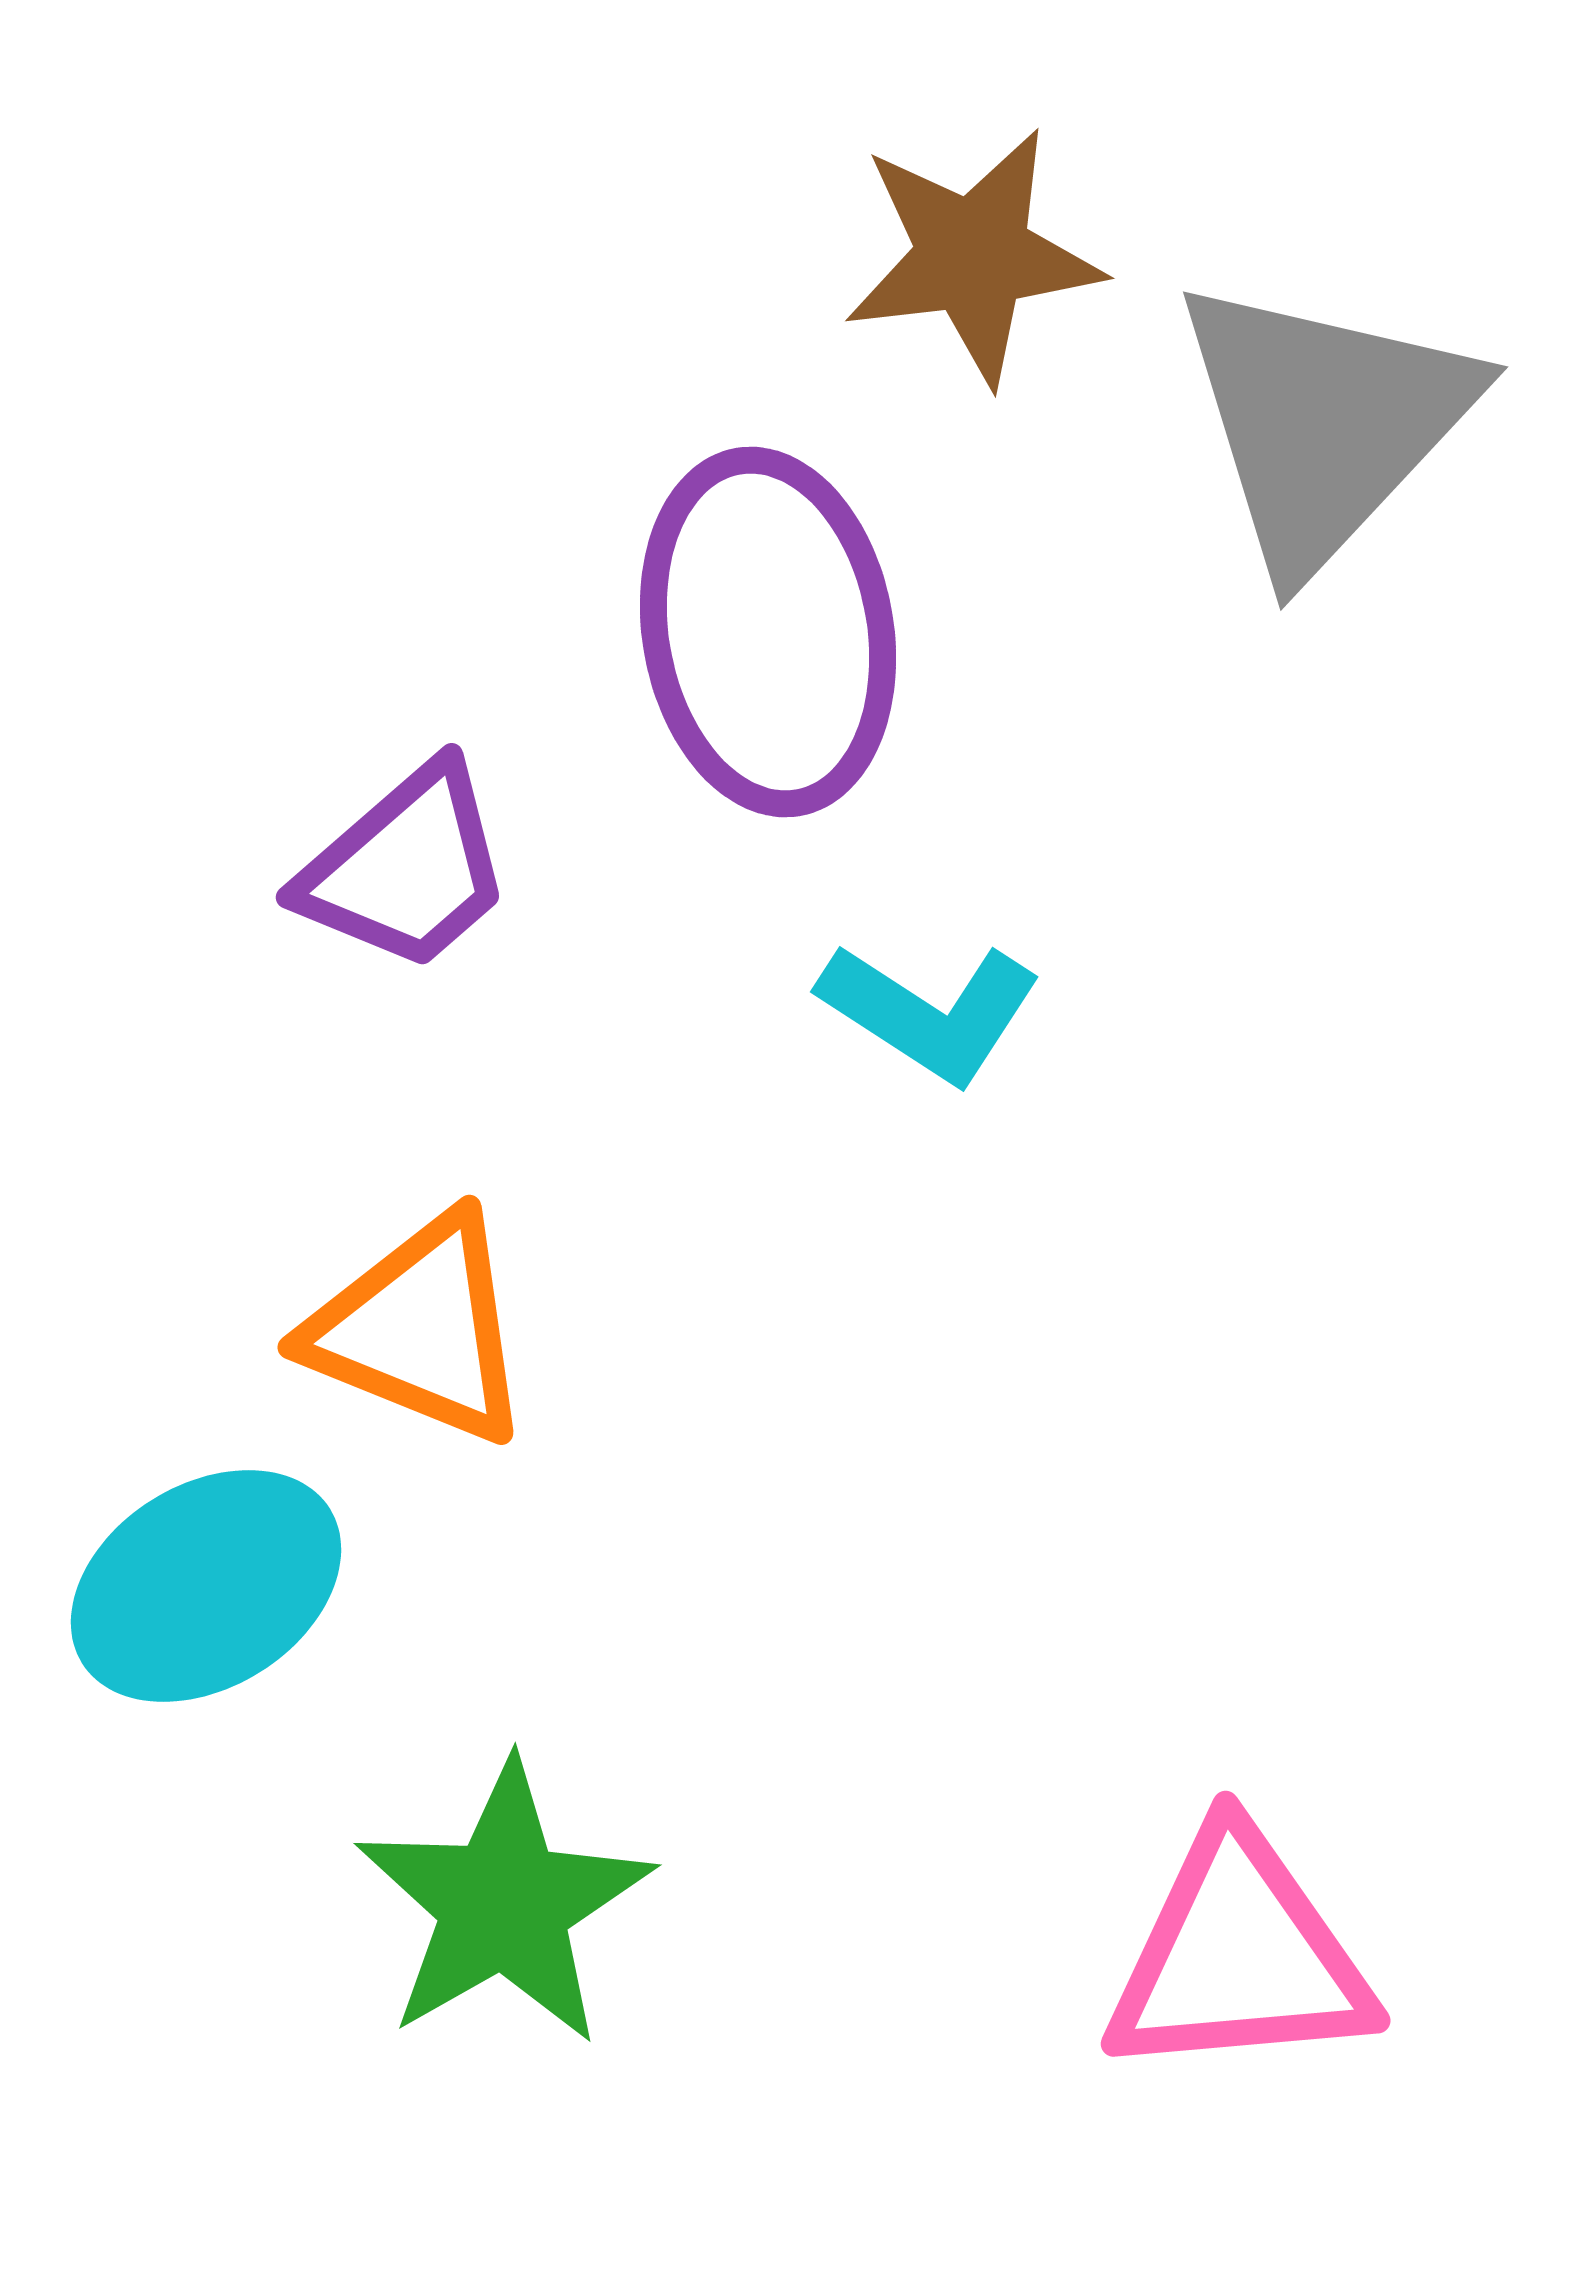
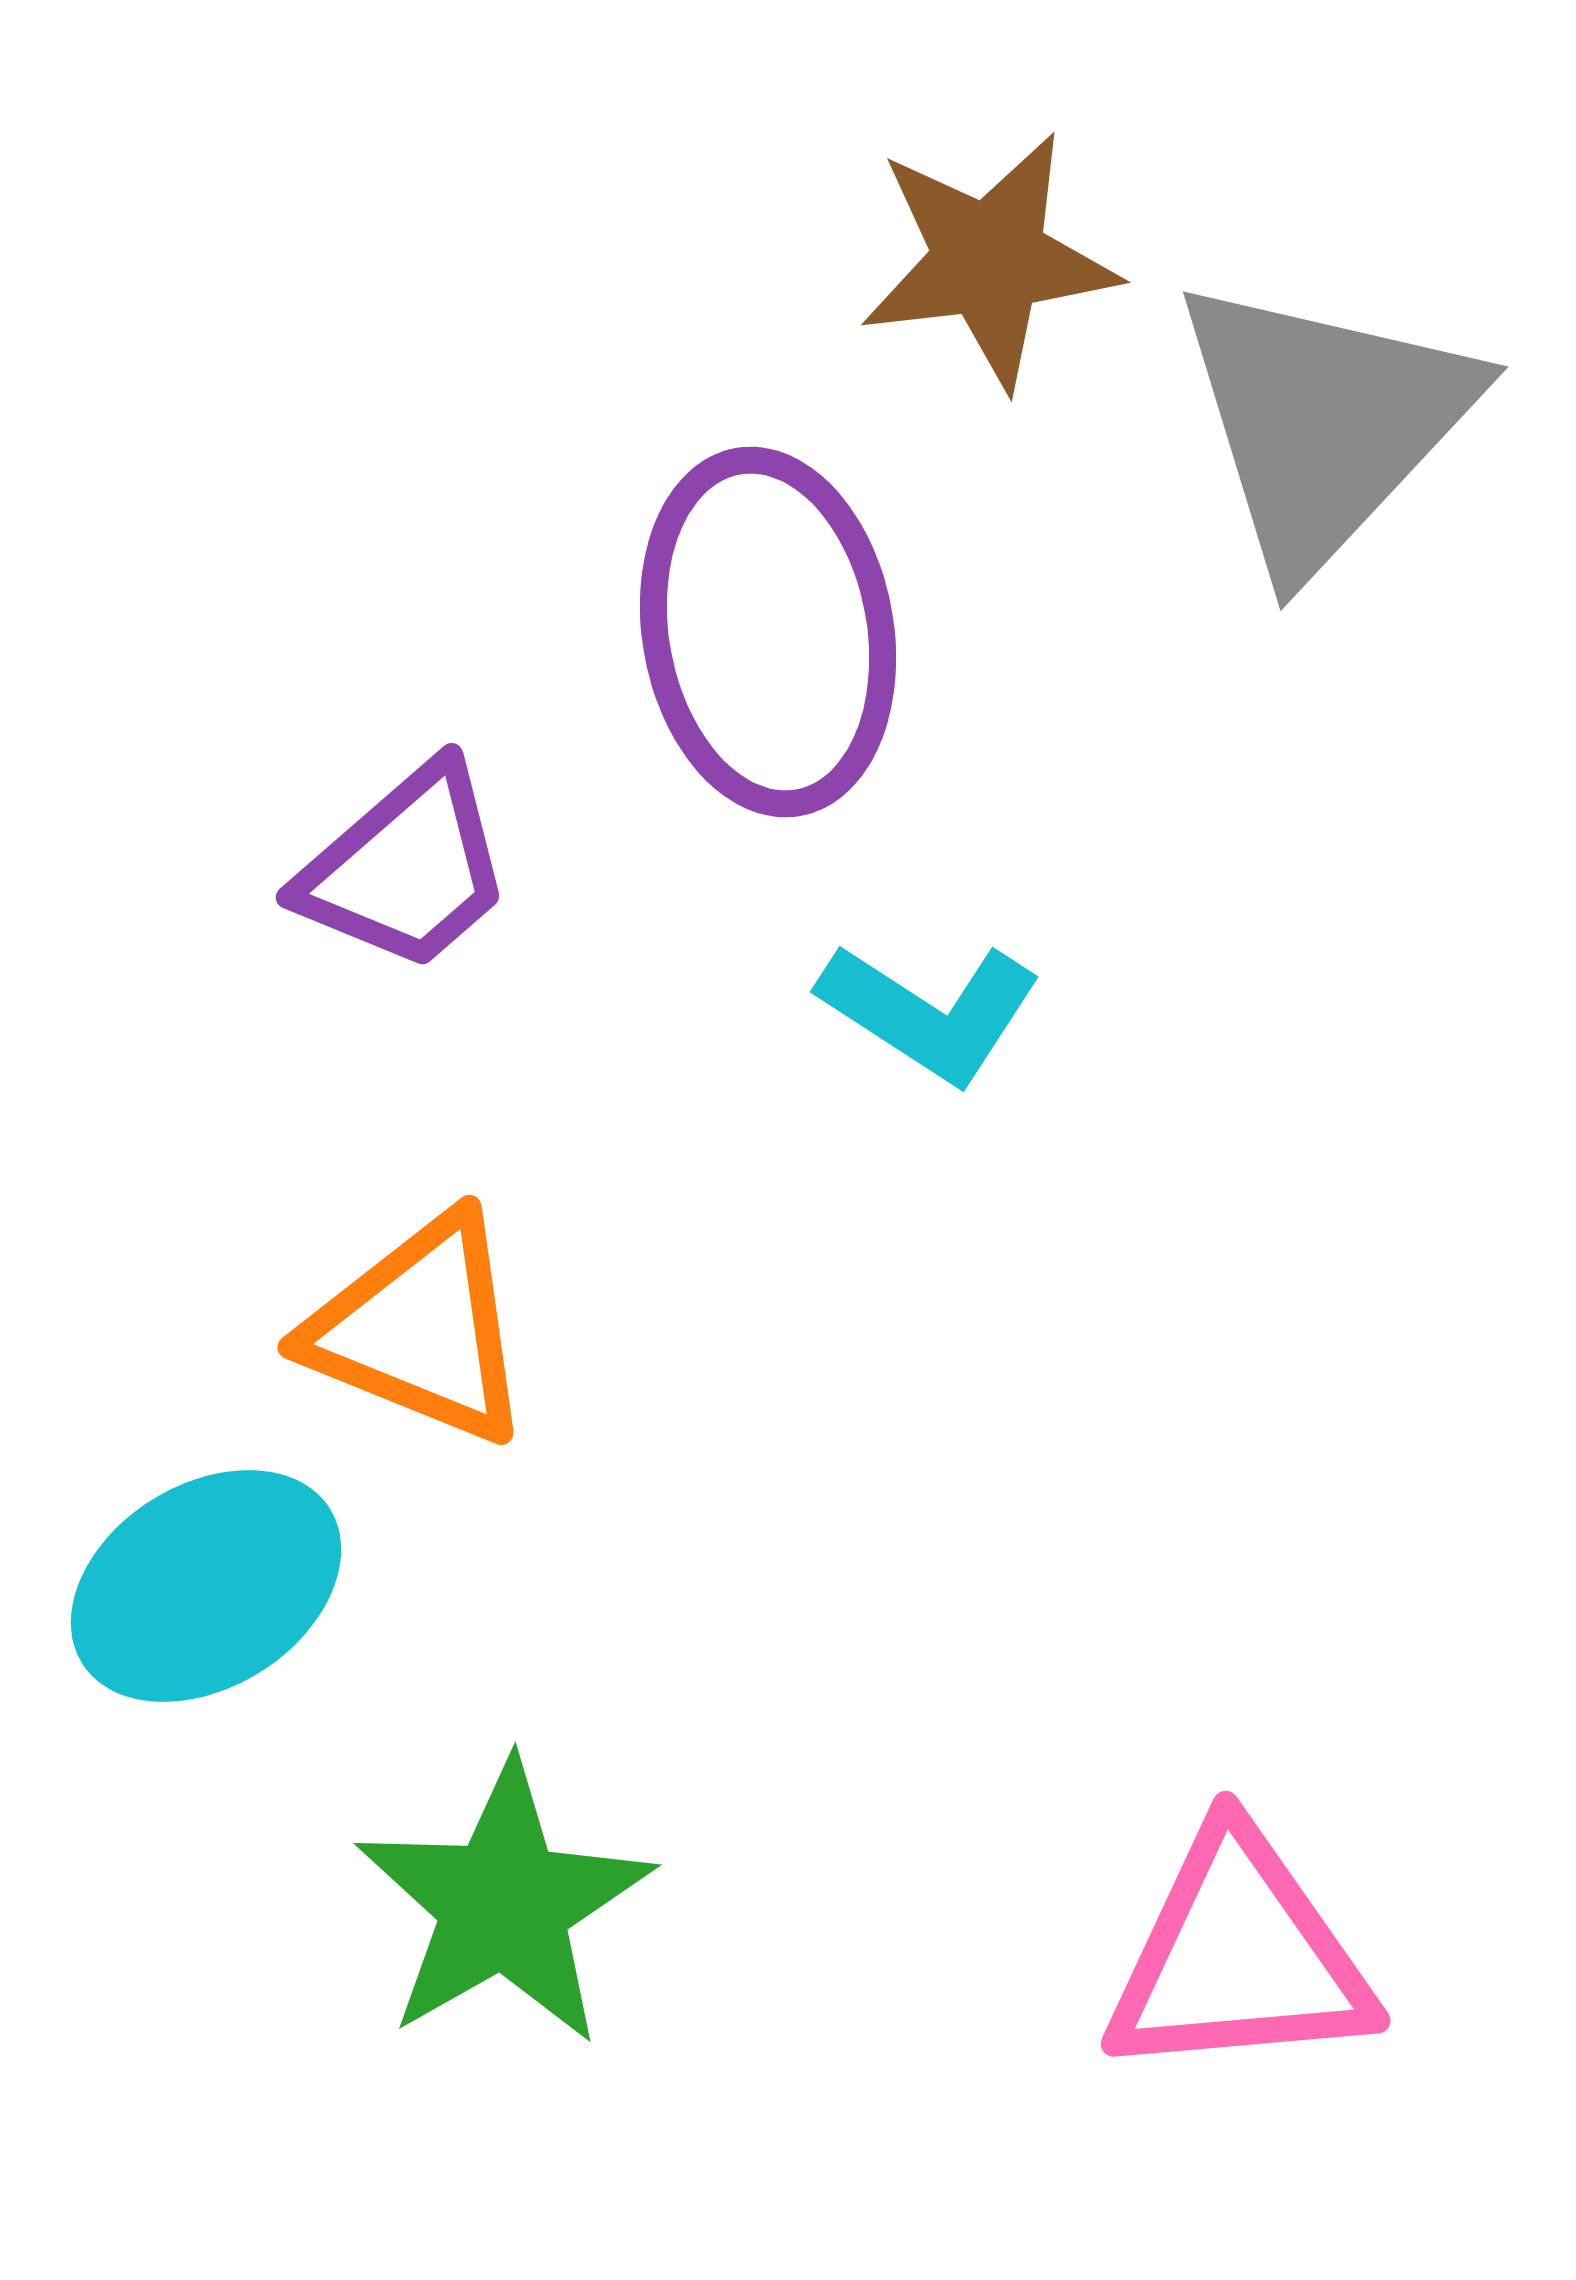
brown star: moved 16 px right, 4 px down
